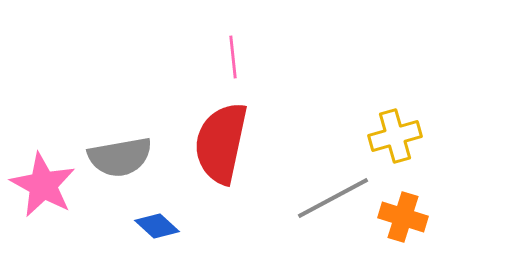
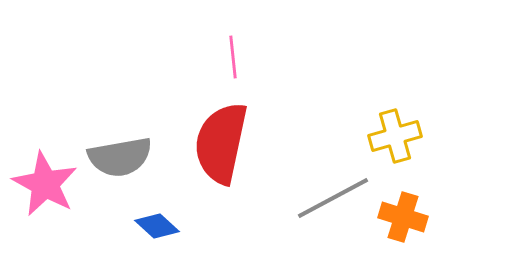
pink star: moved 2 px right, 1 px up
